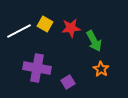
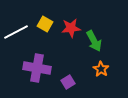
white line: moved 3 px left, 1 px down
